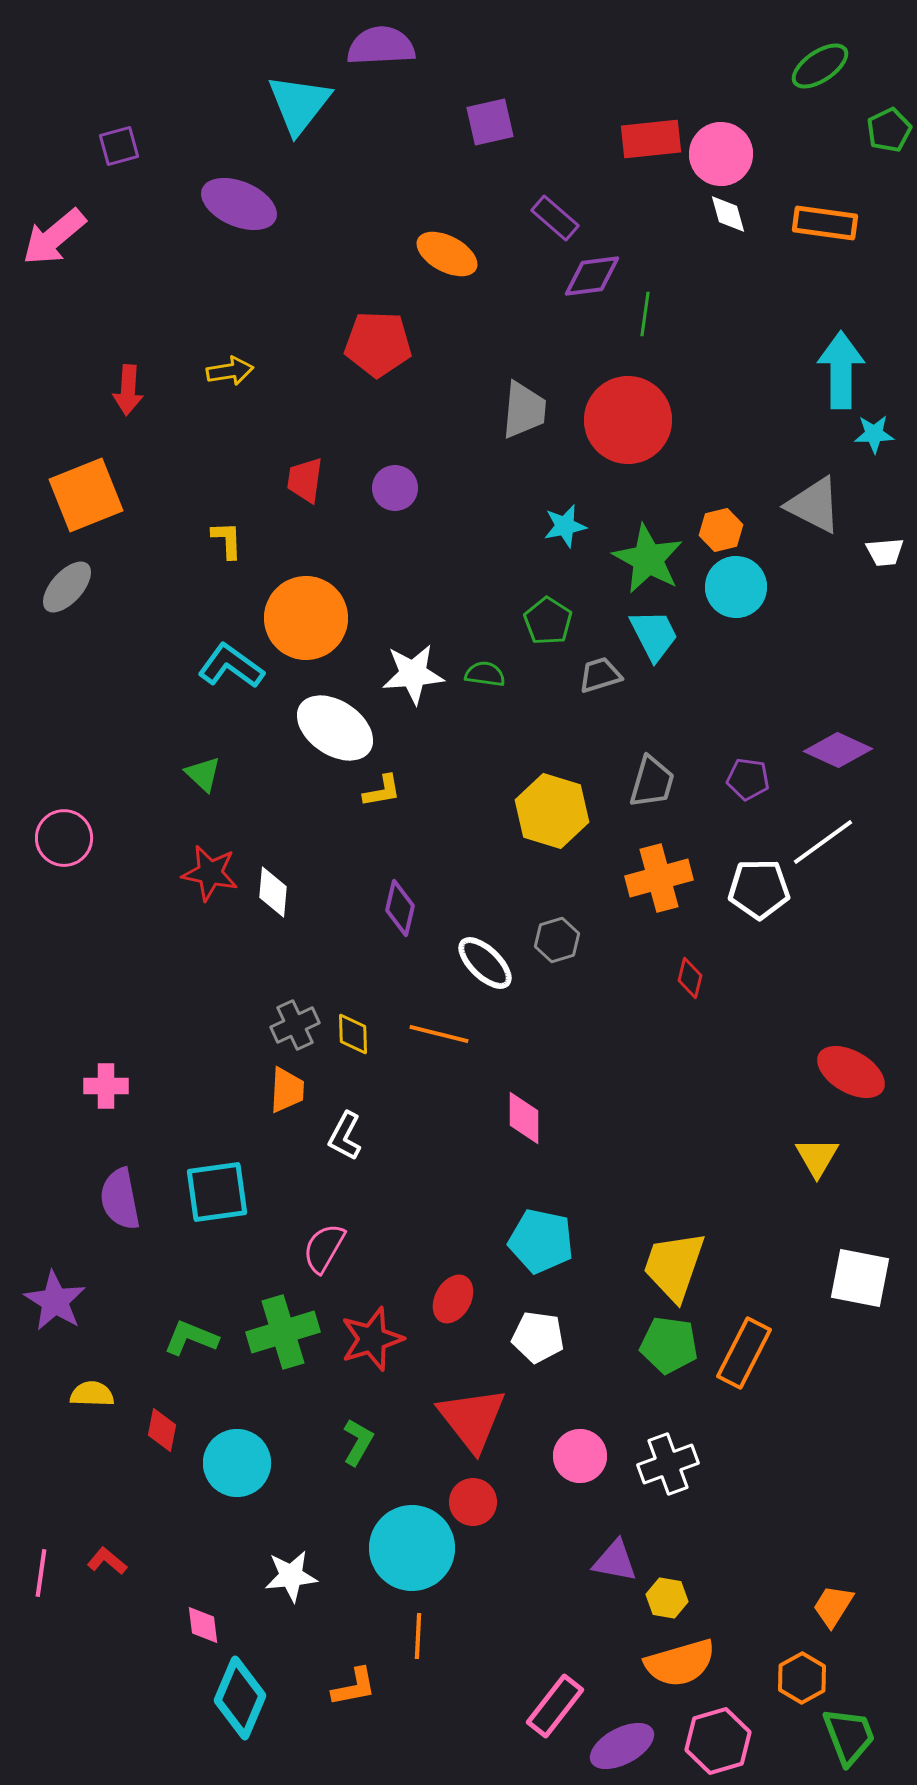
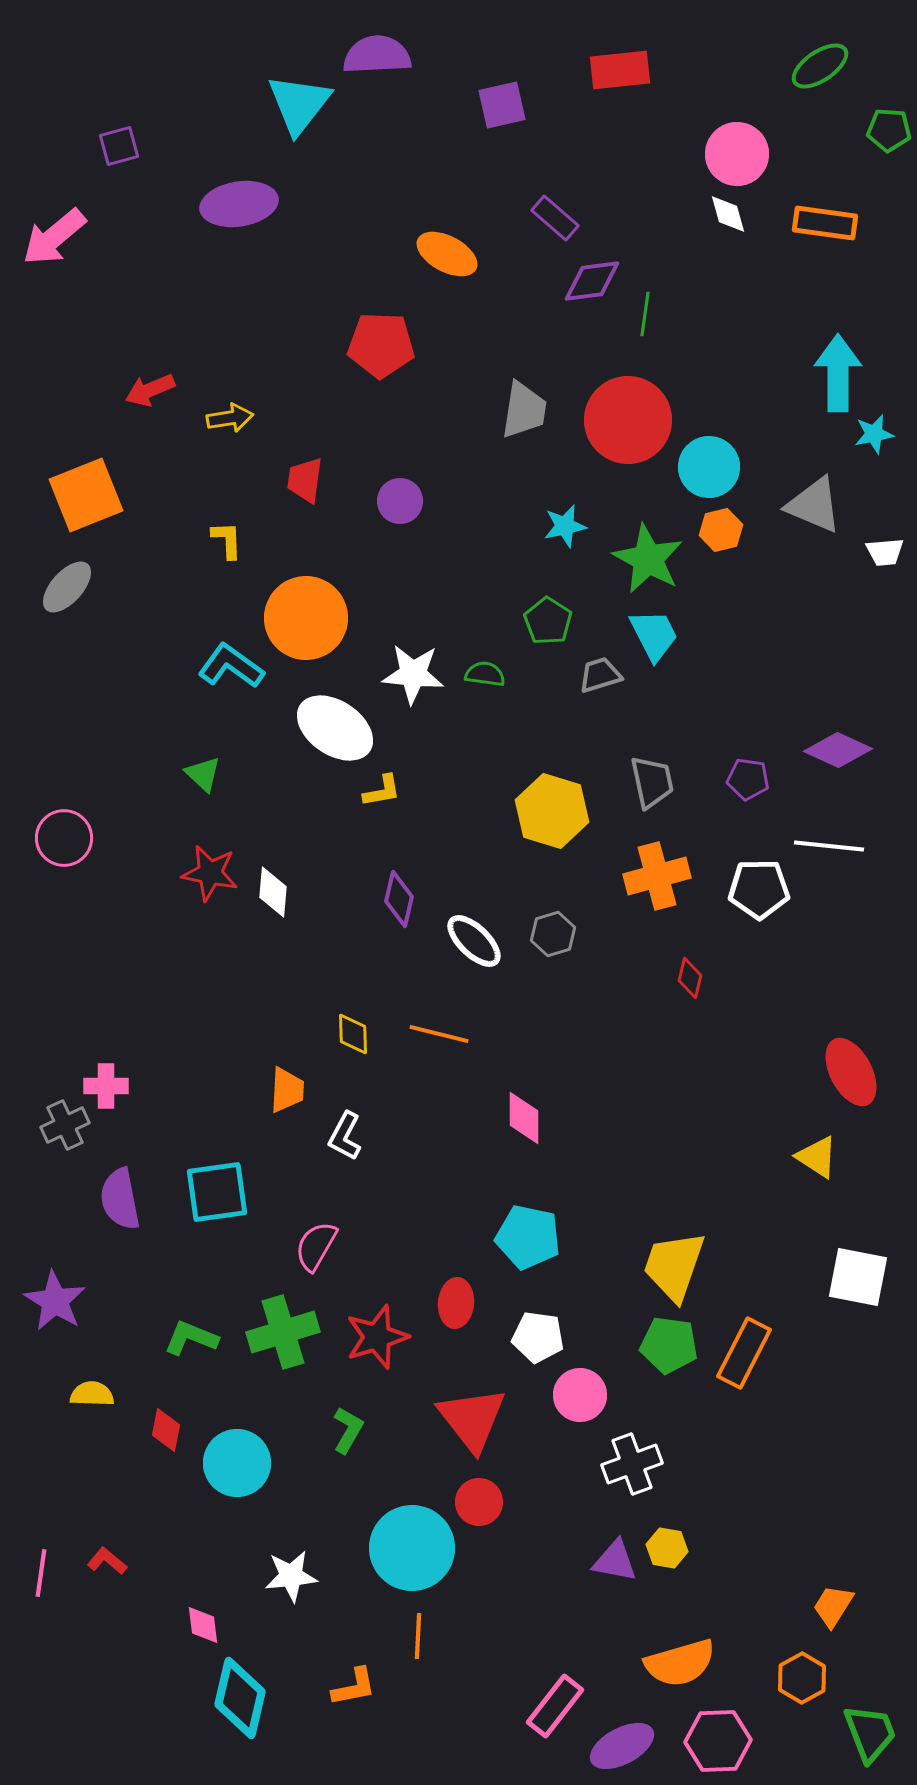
purple semicircle at (381, 46): moved 4 px left, 9 px down
purple square at (490, 122): moved 12 px right, 17 px up
green pentagon at (889, 130): rotated 30 degrees clockwise
red rectangle at (651, 139): moved 31 px left, 69 px up
pink circle at (721, 154): moved 16 px right
purple ellipse at (239, 204): rotated 32 degrees counterclockwise
purple diamond at (592, 276): moved 5 px down
red pentagon at (378, 344): moved 3 px right, 1 px down
cyan arrow at (841, 370): moved 3 px left, 3 px down
yellow arrow at (230, 371): moved 47 px down
red arrow at (128, 390): moved 22 px right; rotated 63 degrees clockwise
gray trapezoid at (524, 410): rotated 4 degrees clockwise
cyan star at (874, 434): rotated 9 degrees counterclockwise
purple circle at (395, 488): moved 5 px right, 13 px down
gray triangle at (814, 505): rotated 4 degrees counterclockwise
cyan circle at (736, 587): moved 27 px left, 120 px up
white star at (413, 674): rotated 10 degrees clockwise
gray trapezoid at (652, 782): rotated 28 degrees counterclockwise
white line at (823, 842): moved 6 px right, 4 px down; rotated 42 degrees clockwise
orange cross at (659, 878): moved 2 px left, 2 px up
purple diamond at (400, 908): moved 1 px left, 9 px up
gray hexagon at (557, 940): moved 4 px left, 6 px up
white ellipse at (485, 963): moved 11 px left, 22 px up
gray cross at (295, 1025): moved 230 px left, 100 px down
red ellipse at (851, 1072): rotated 32 degrees clockwise
yellow triangle at (817, 1157): rotated 27 degrees counterclockwise
cyan pentagon at (541, 1241): moved 13 px left, 4 px up
pink semicircle at (324, 1248): moved 8 px left, 2 px up
white square at (860, 1278): moved 2 px left, 1 px up
red ellipse at (453, 1299): moved 3 px right, 4 px down; rotated 24 degrees counterclockwise
red star at (372, 1339): moved 5 px right, 2 px up
red diamond at (162, 1430): moved 4 px right
green L-shape at (358, 1442): moved 10 px left, 12 px up
pink circle at (580, 1456): moved 61 px up
white cross at (668, 1464): moved 36 px left
red circle at (473, 1502): moved 6 px right
yellow hexagon at (667, 1598): moved 50 px up
cyan diamond at (240, 1698): rotated 10 degrees counterclockwise
green trapezoid at (849, 1736): moved 21 px right, 3 px up
pink hexagon at (718, 1741): rotated 14 degrees clockwise
